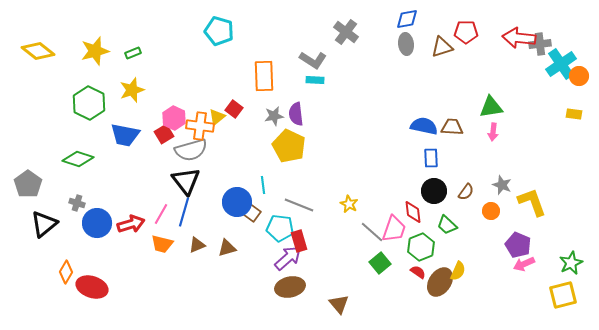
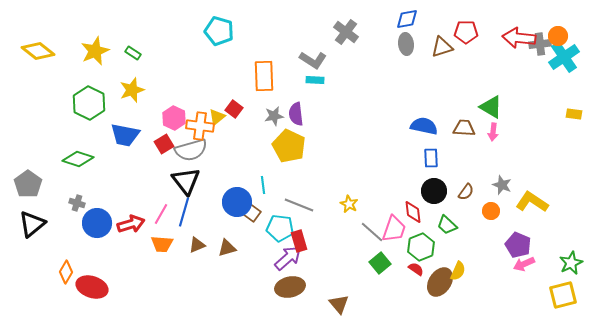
yellow star at (95, 51): rotated 8 degrees counterclockwise
green rectangle at (133, 53): rotated 56 degrees clockwise
cyan cross at (561, 64): moved 3 px right, 7 px up
orange circle at (579, 76): moved 21 px left, 40 px up
green triangle at (491, 107): rotated 40 degrees clockwise
brown trapezoid at (452, 127): moved 12 px right, 1 px down
red square at (164, 134): moved 10 px down
yellow L-shape at (532, 202): rotated 36 degrees counterclockwise
black triangle at (44, 224): moved 12 px left
orange trapezoid at (162, 244): rotated 10 degrees counterclockwise
red semicircle at (418, 272): moved 2 px left, 3 px up
